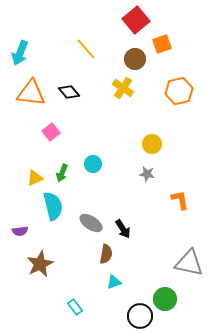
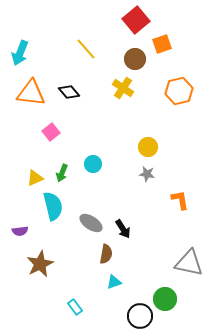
yellow circle: moved 4 px left, 3 px down
